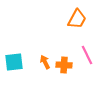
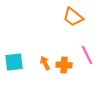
orange trapezoid: moved 4 px left, 2 px up; rotated 100 degrees clockwise
orange arrow: moved 1 px down
